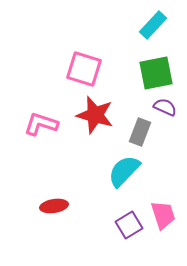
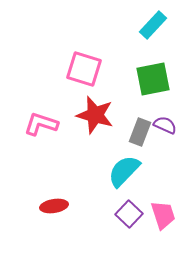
green square: moved 3 px left, 6 px down
purple semicircle: moved 18 px down
purple square: moved 11 px up; rotated 16 degrees counterclockwise
